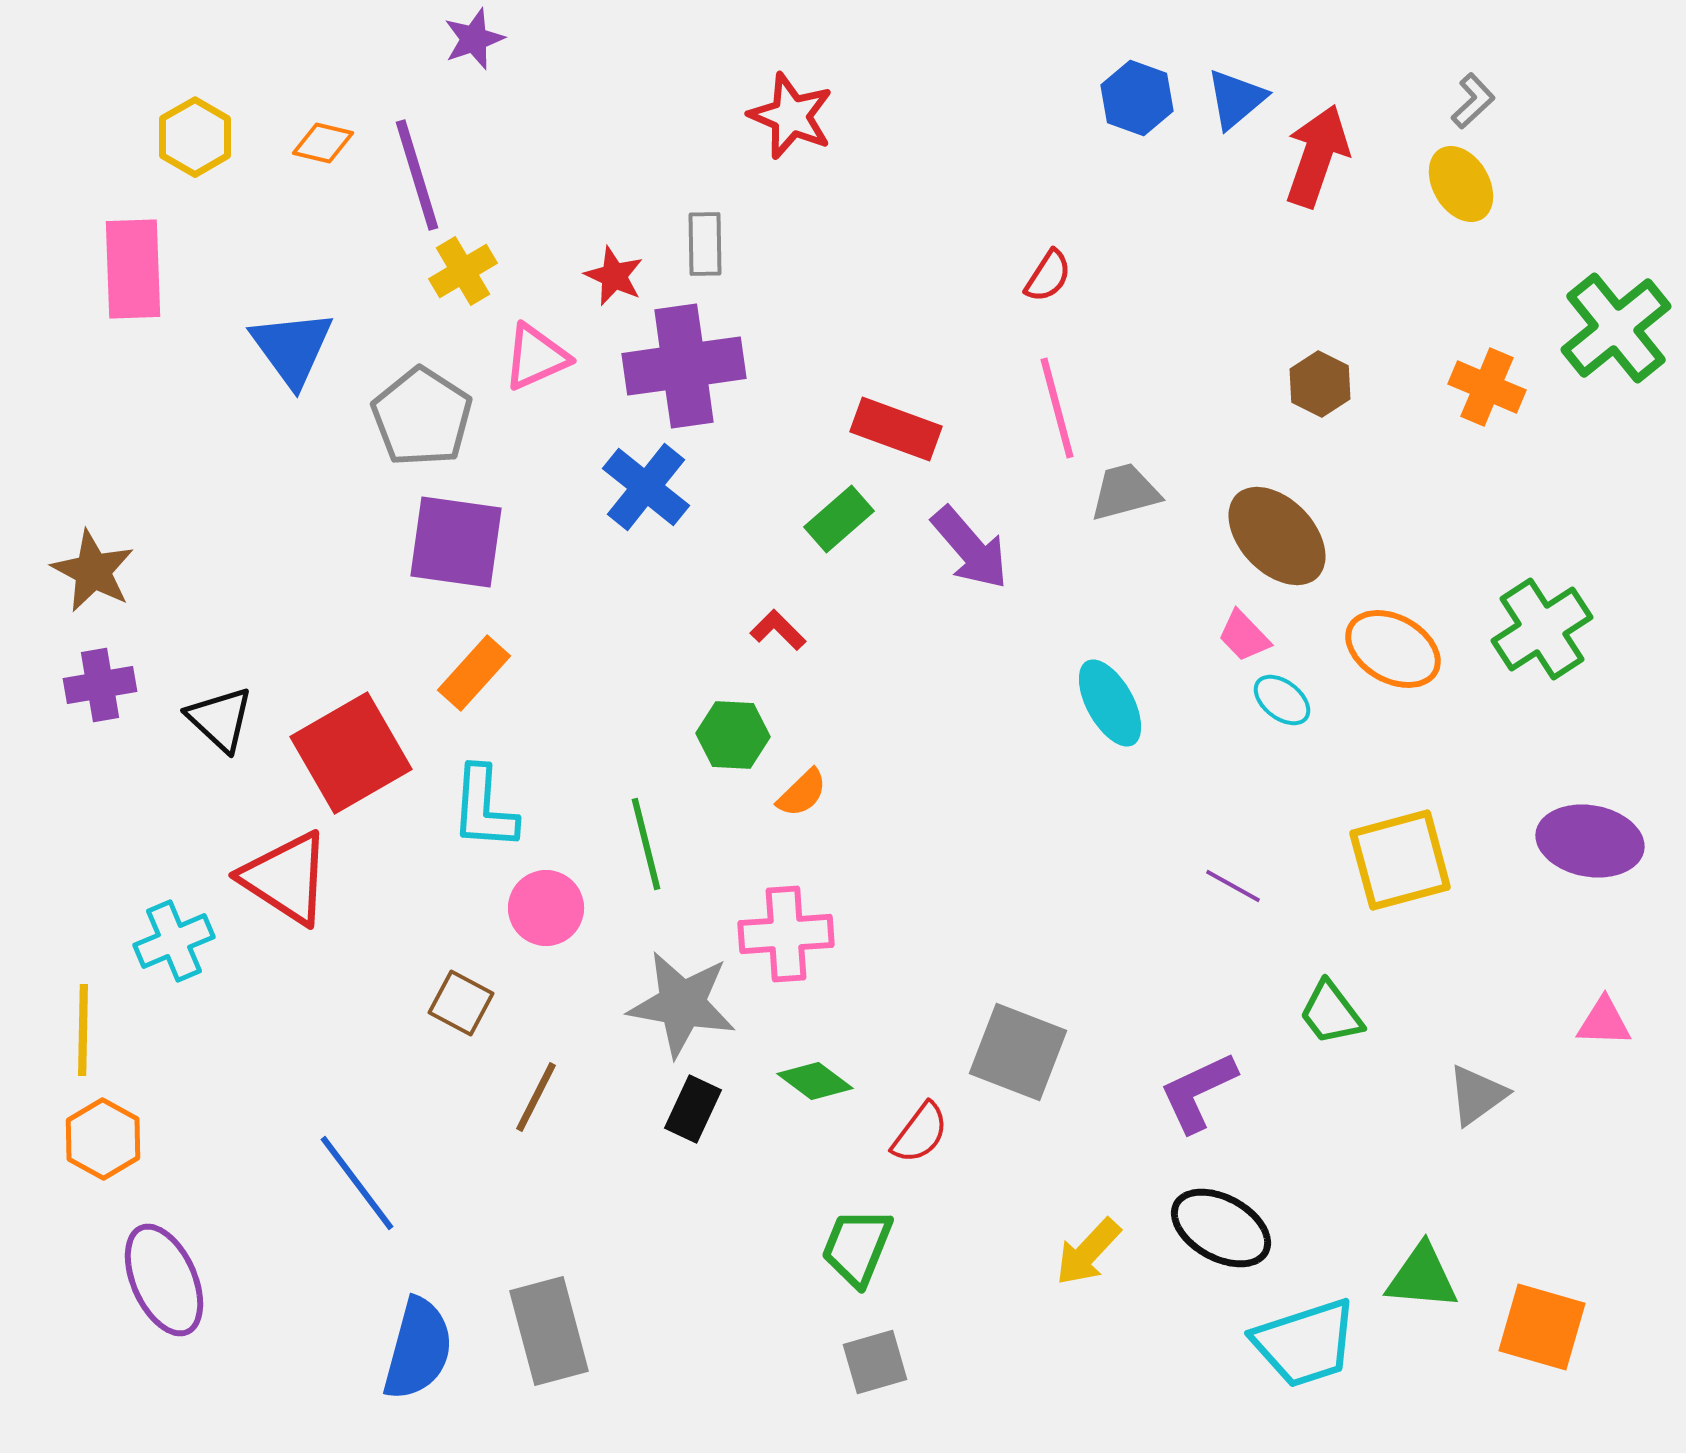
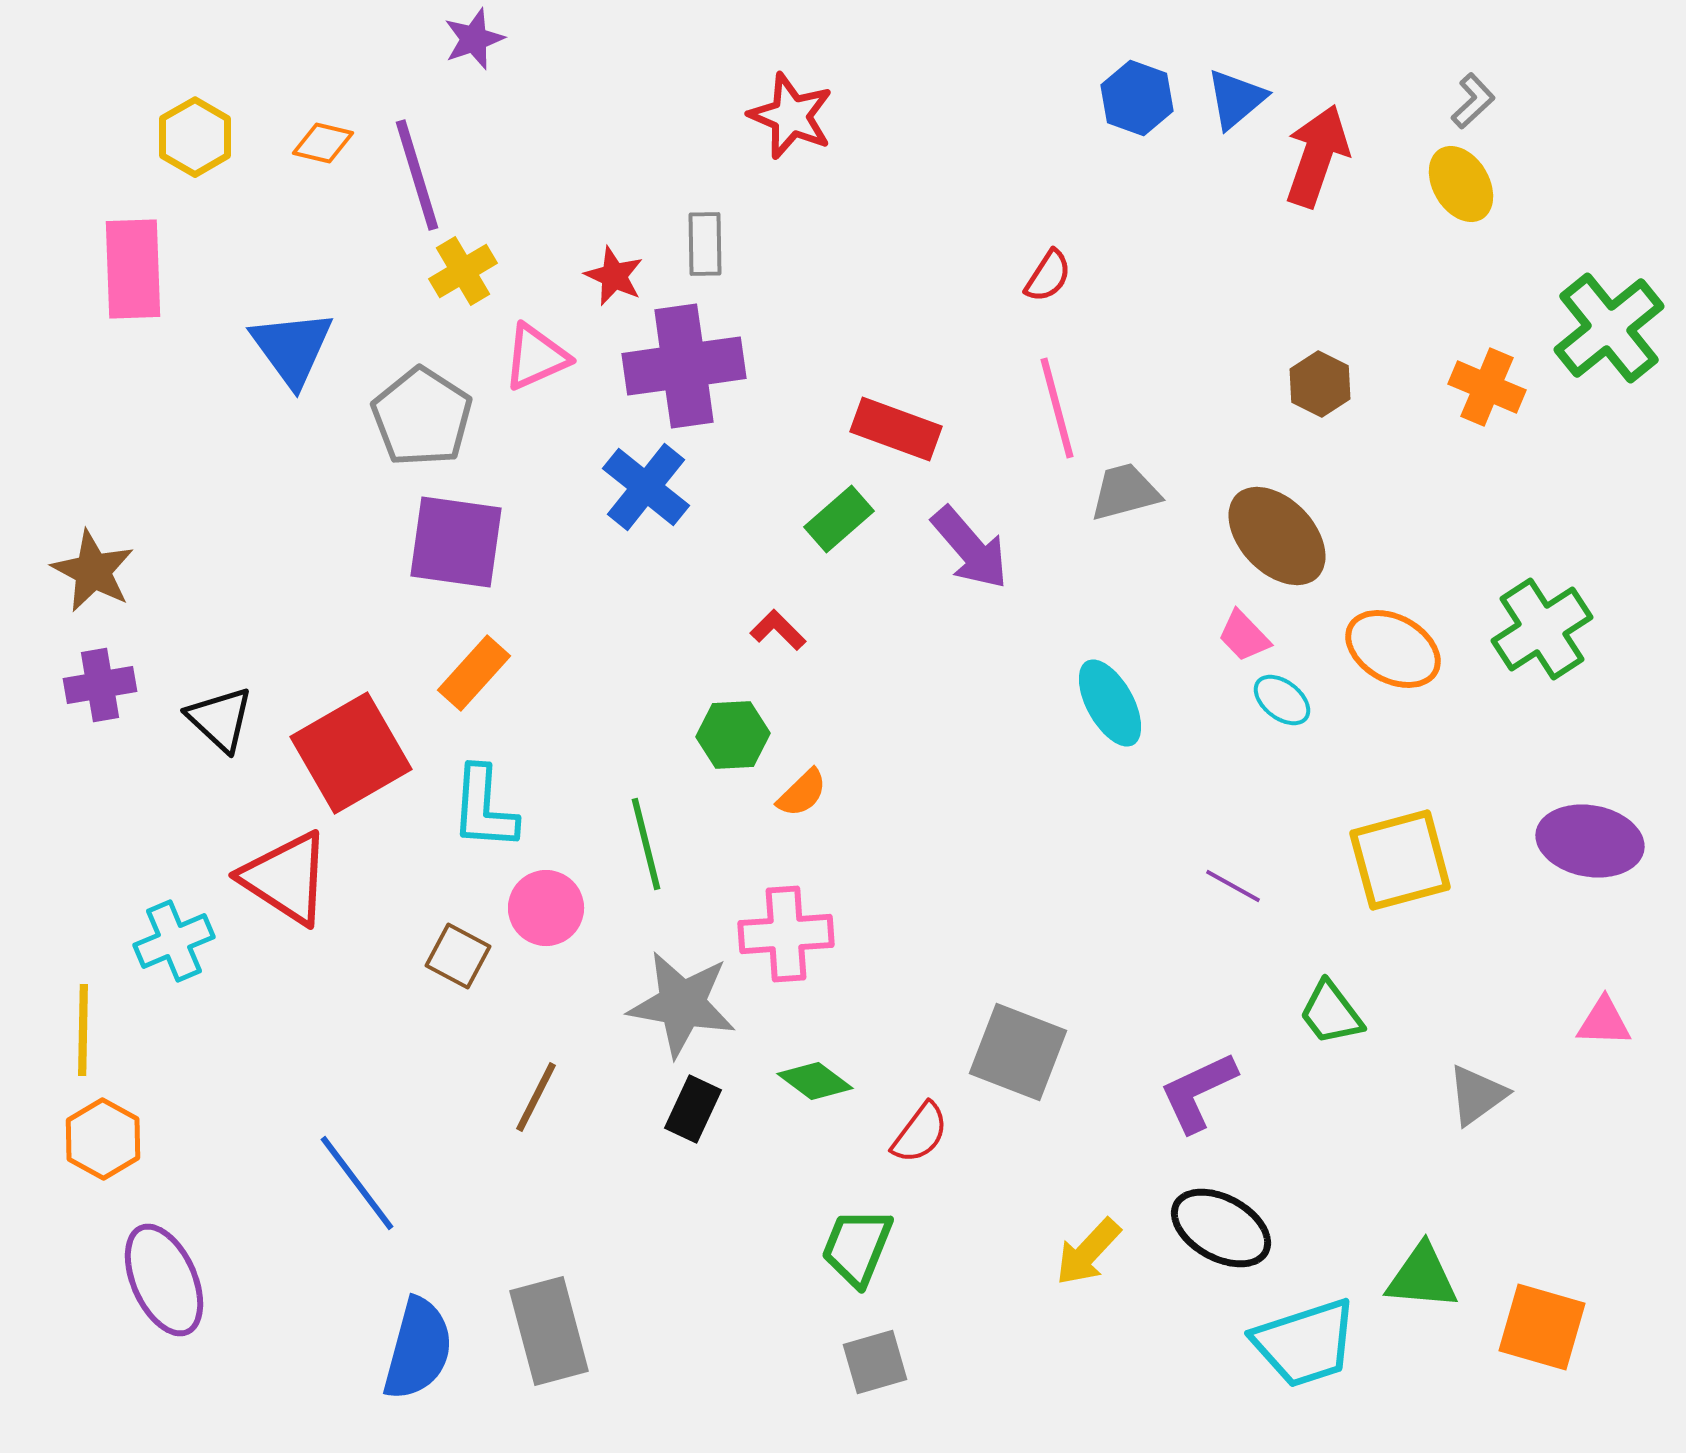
green cross at (1616, 328): moved 7 px left
green hexagon at (733, 735): rotated 6 degrees counterclockwise
brown square at (461, 1003): moved 3 px left, 47 px up
